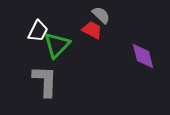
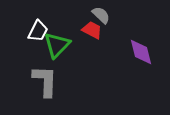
purple diamond: moved 2 px left, 4 px up
